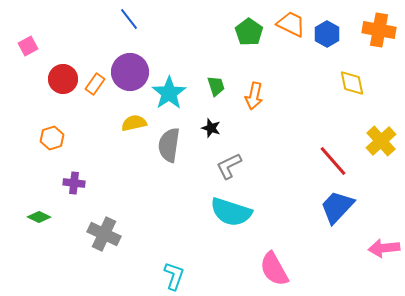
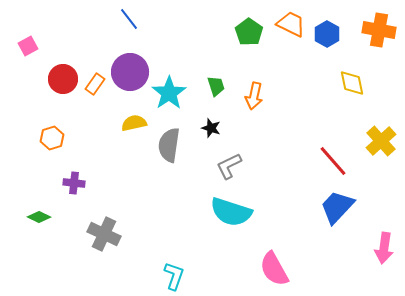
pink arrow: rotated 76 degrees counterclockwise
